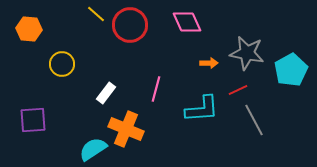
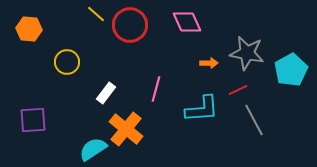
yellow circle: moved 5 px right, 2 px up
orange cross: rotated 16 degrees clockwise
